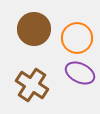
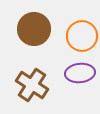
orange circle: moved 5 px right, 2 px up
purple ellipse: rotated 32 degrees counterclockwise
